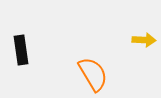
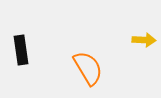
orange semicircle: moved 5 px left, 6 px up
